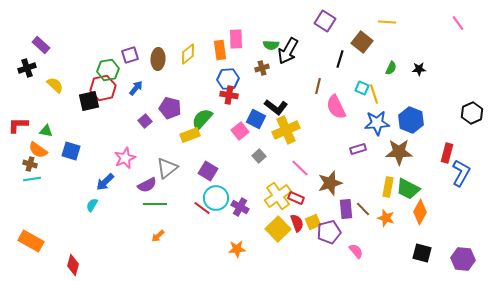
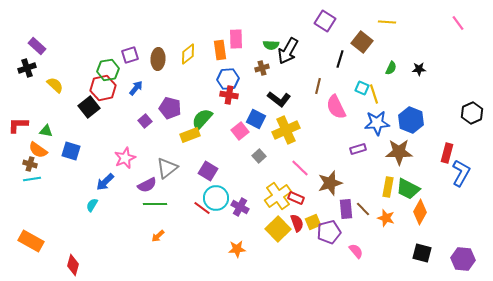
purple rectangle at (41, 45): moved 4 px left, 1 px down
black square at (89, 101): moved 6 px down; rotated 25 degrees counterclockwise
black L-shape at (276, 107): moved 3 px right, 8 px up
